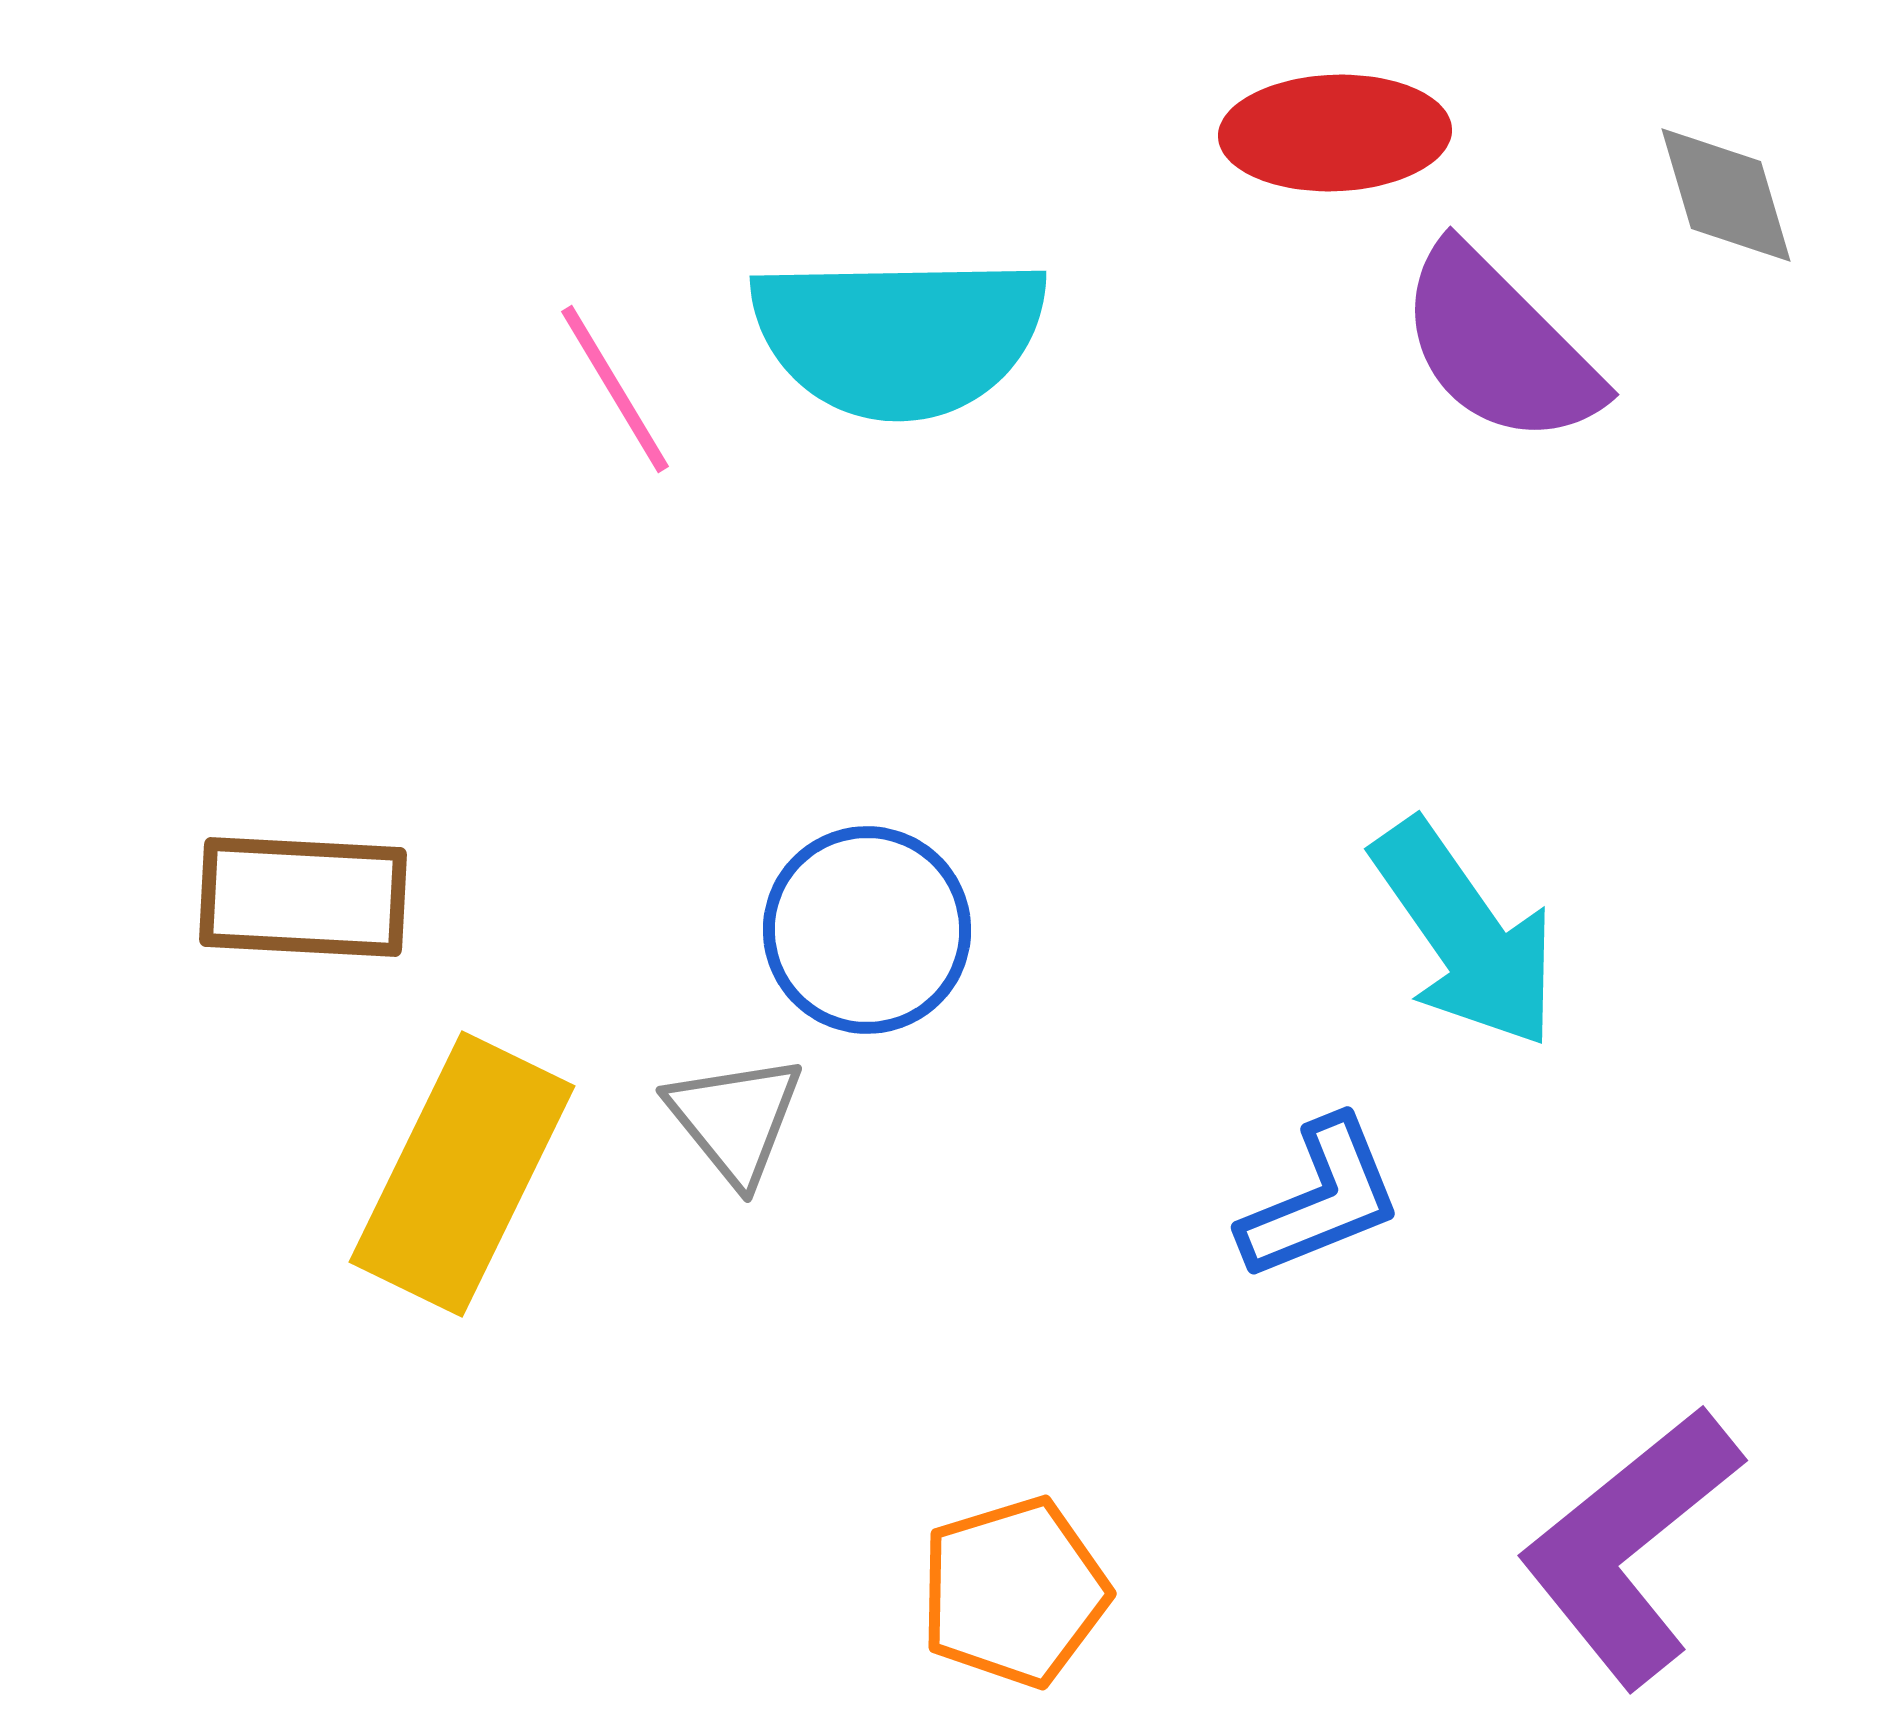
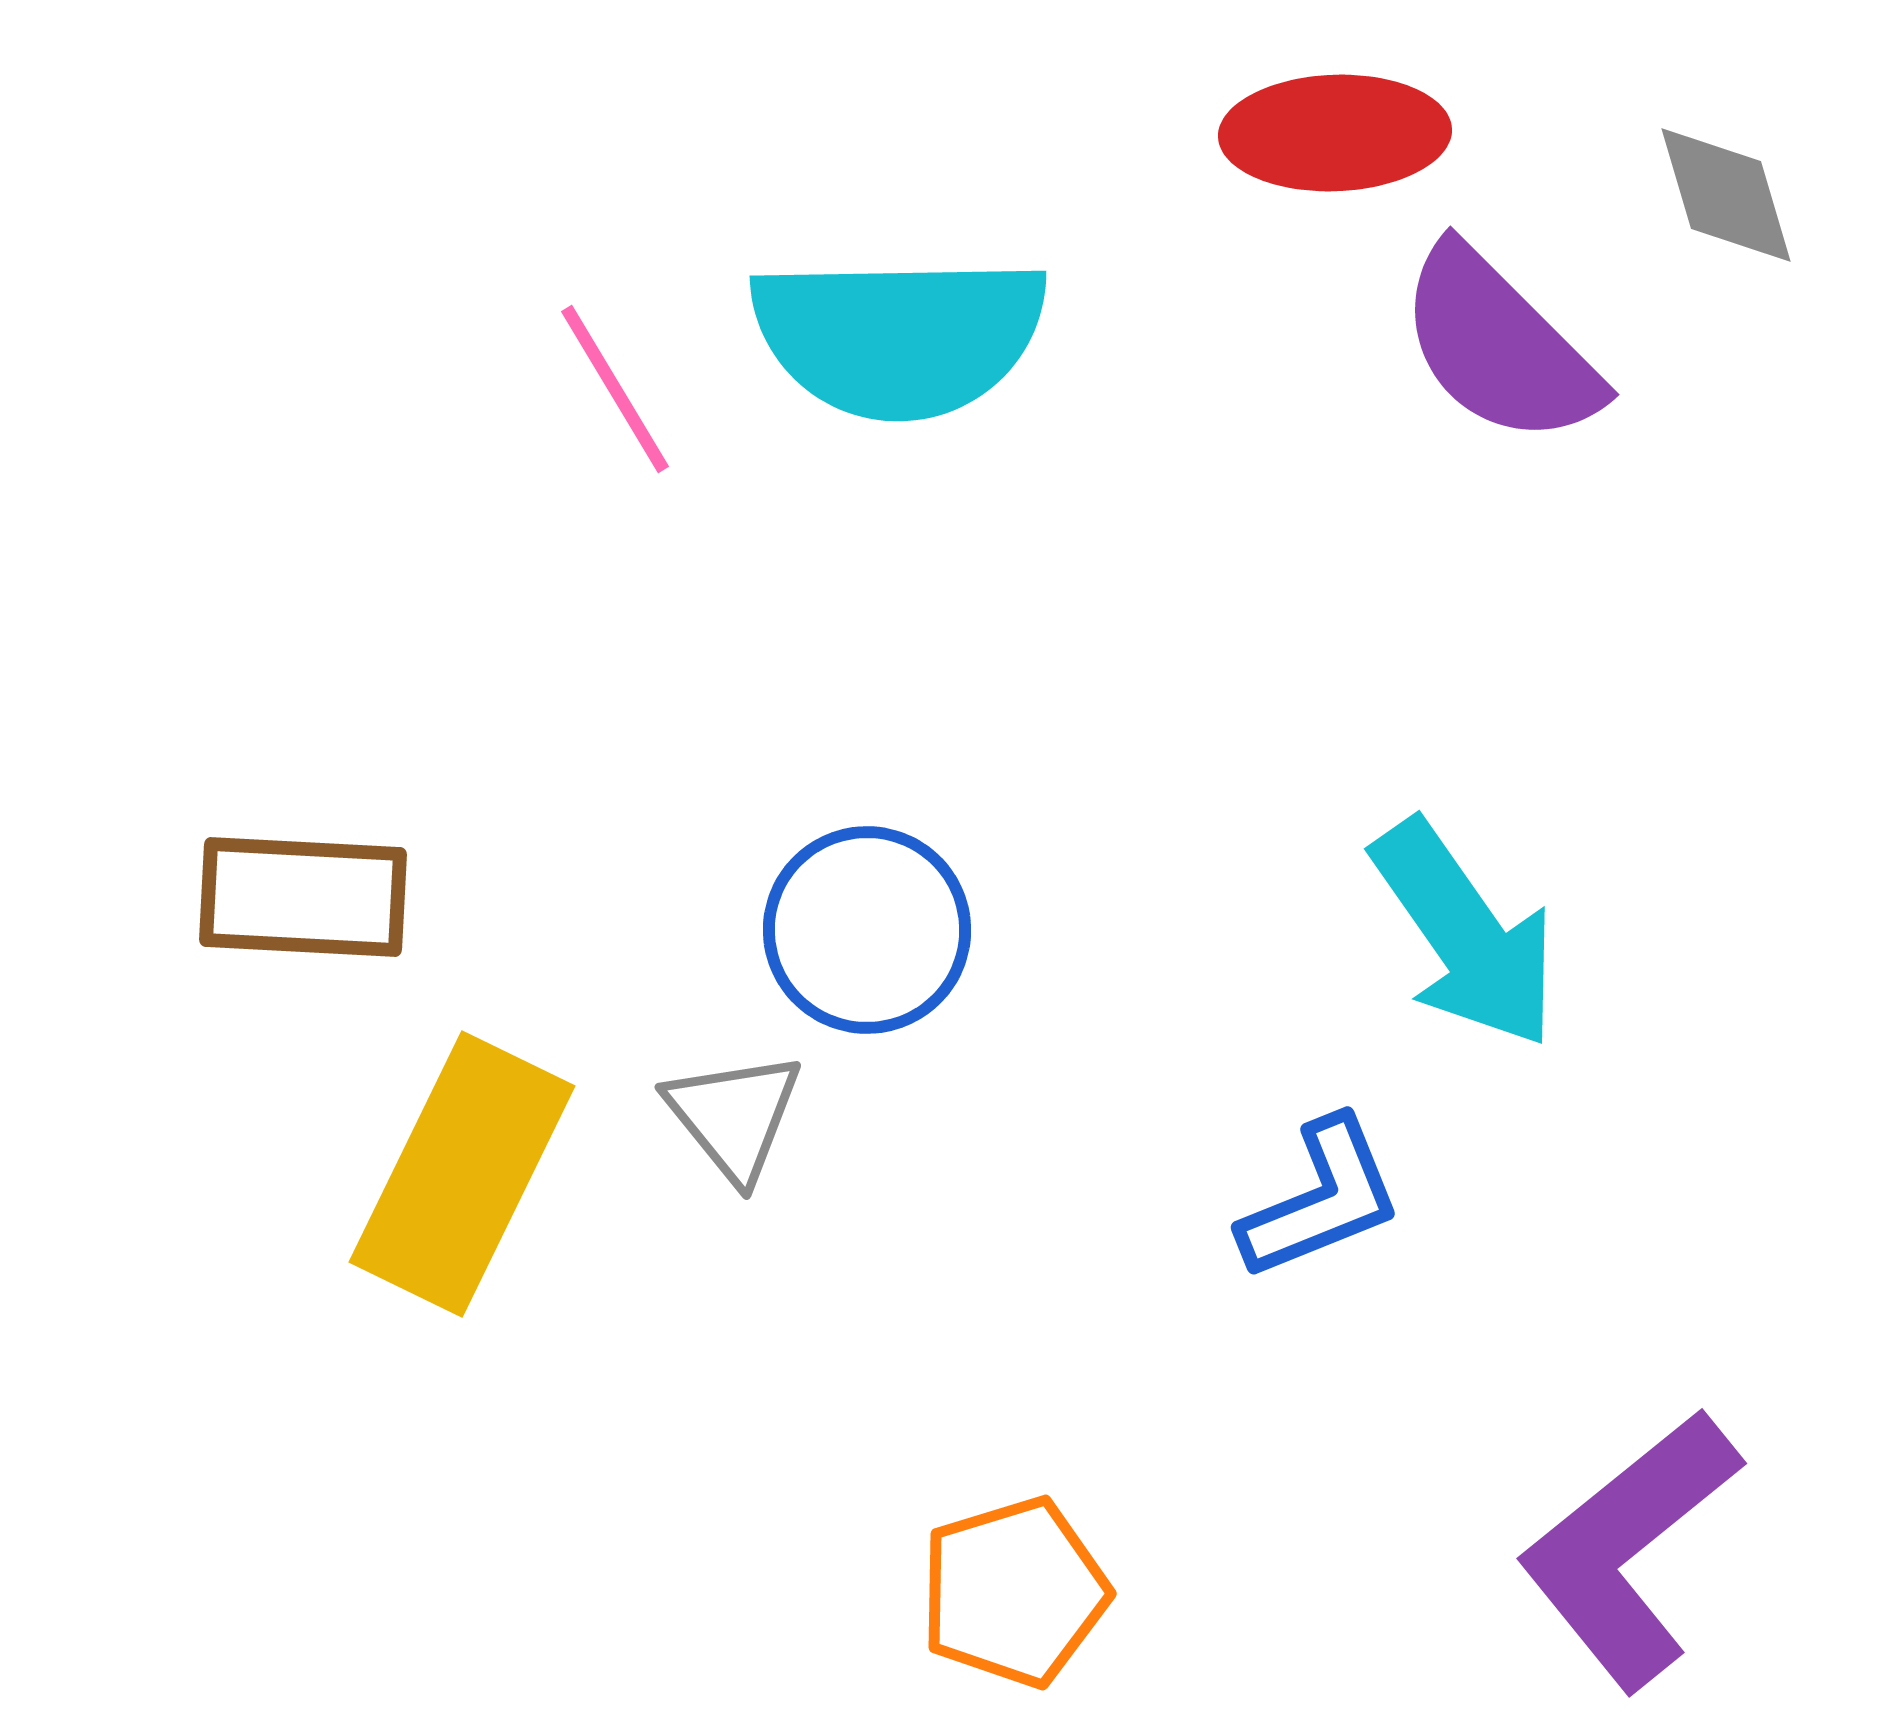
gray triangle: moved 1 px left, 3 px up
purple L-shape: moved 1 px left, 3 px down
